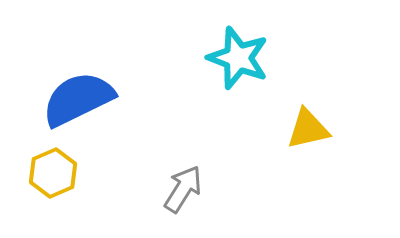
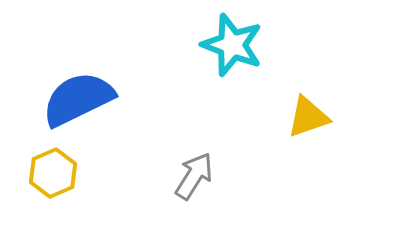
cyan star: moved 6 px left, 13 px up
yellow triangle: moved 12 px up; rotated 6 degrees counterclockwise
gray arrow: moved 11 px right, 13 px up
